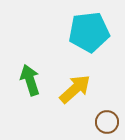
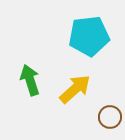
cyan pentagon: moved 4 px down
brown circle: moved 3 px right, 5 px up
